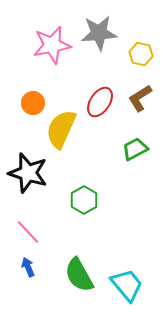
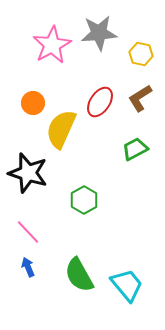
pink star: rotated 18 degrees counterclockwise
